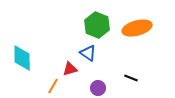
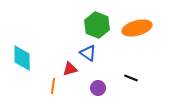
orange line: rotated 21 degrees counterclockwise
